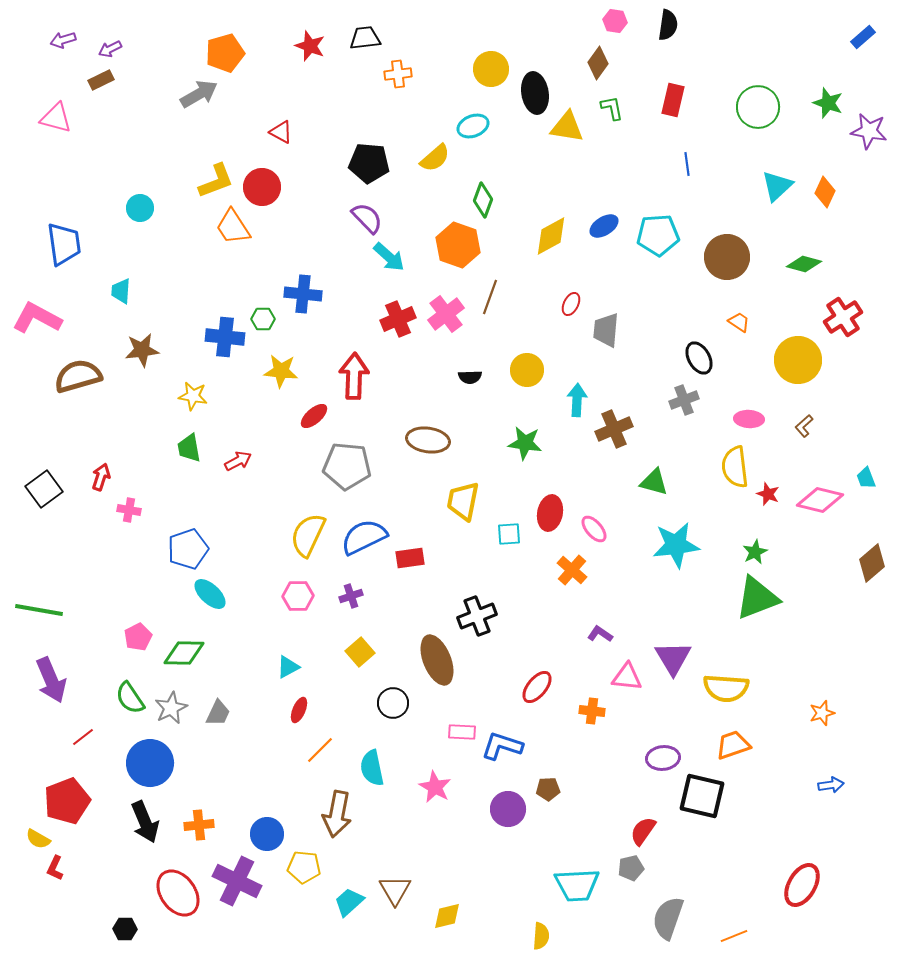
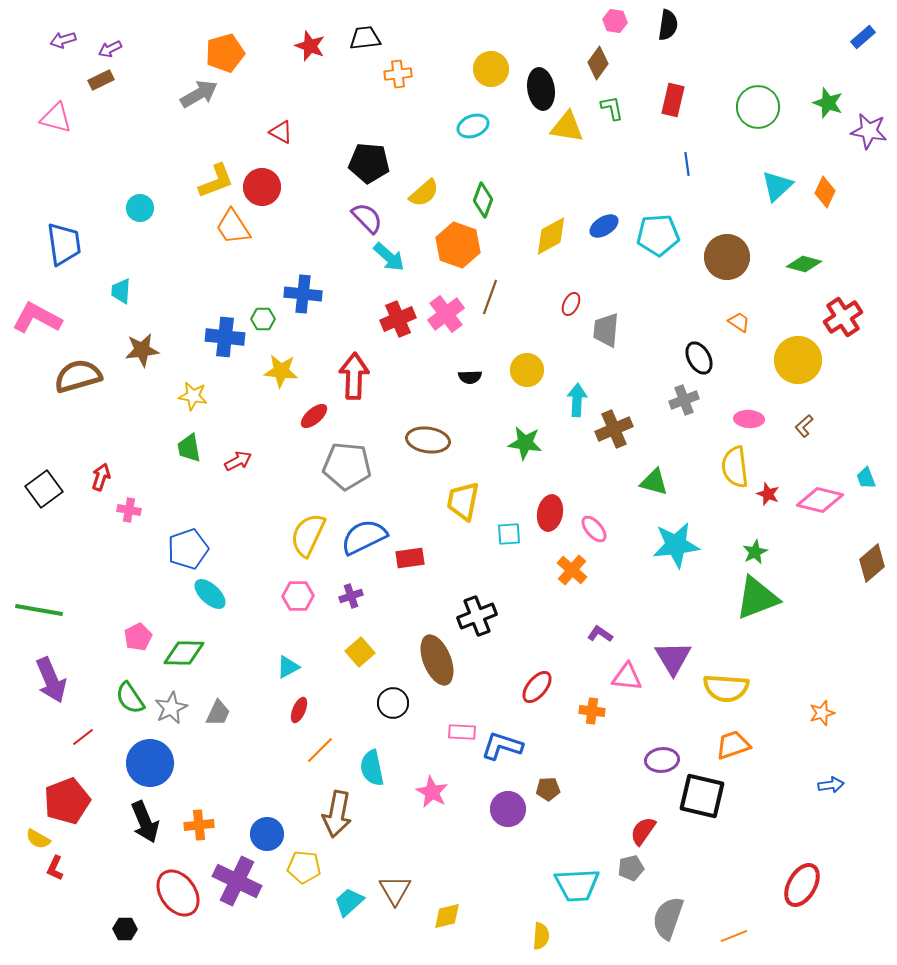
black ellipse at (535, 93): moved 6 px right, 4 px up
yellow semicircle at (435, 158): moved 11 px left, 35 px down
purple ellipse at (663, 758): moved 1 px left, 2 px down
pink star at (435, 787): moved 3 px left, 5 px down
